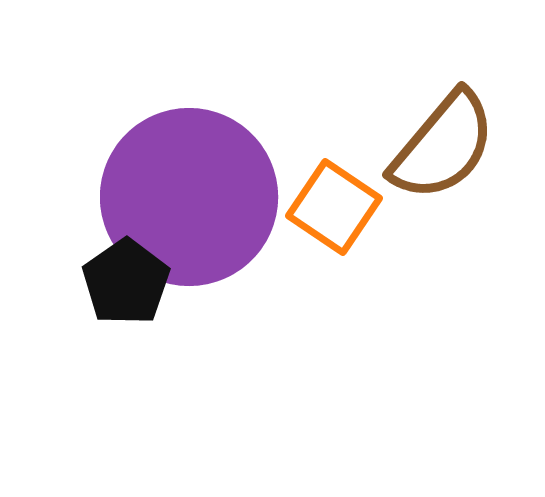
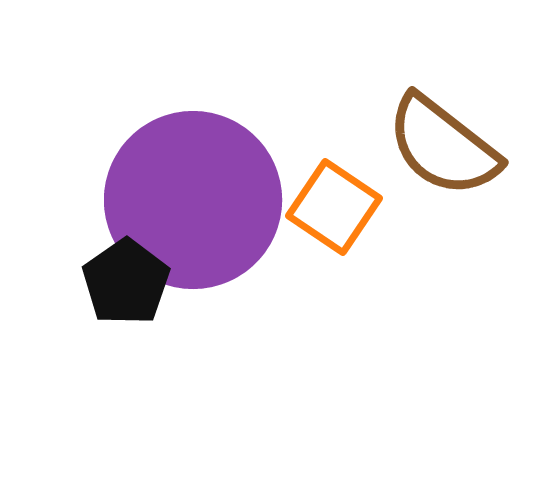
brown semicircle: rotated 88 degrees clockwise
purple circle: moved 4 px right, 3 px down
